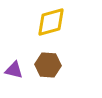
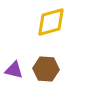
brown hexagon: moved 2 px left, 4 px down
